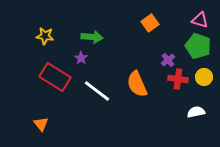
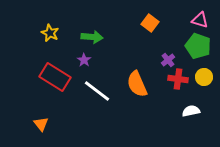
orange square: rotated 18 degrees counterclockwise
yellow star: moved 5 px right, 3 px up; rotated 18 degrees clockwise
purple star: moved 3 px right, 2 px down
white semicircle: moved 5 px left, 1 px up
